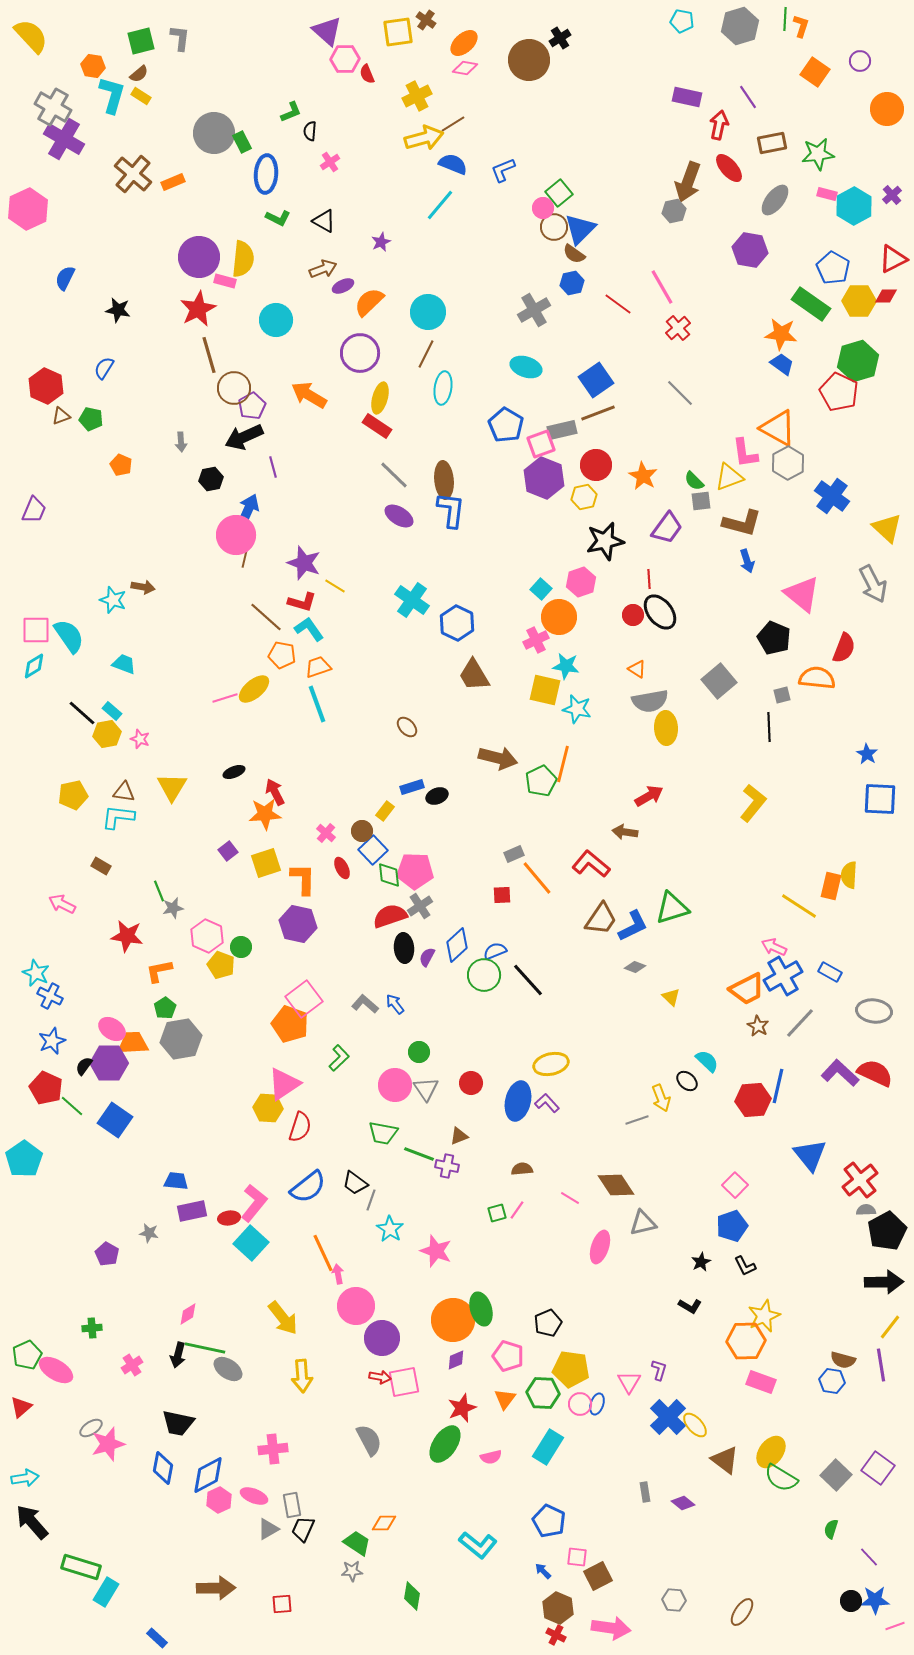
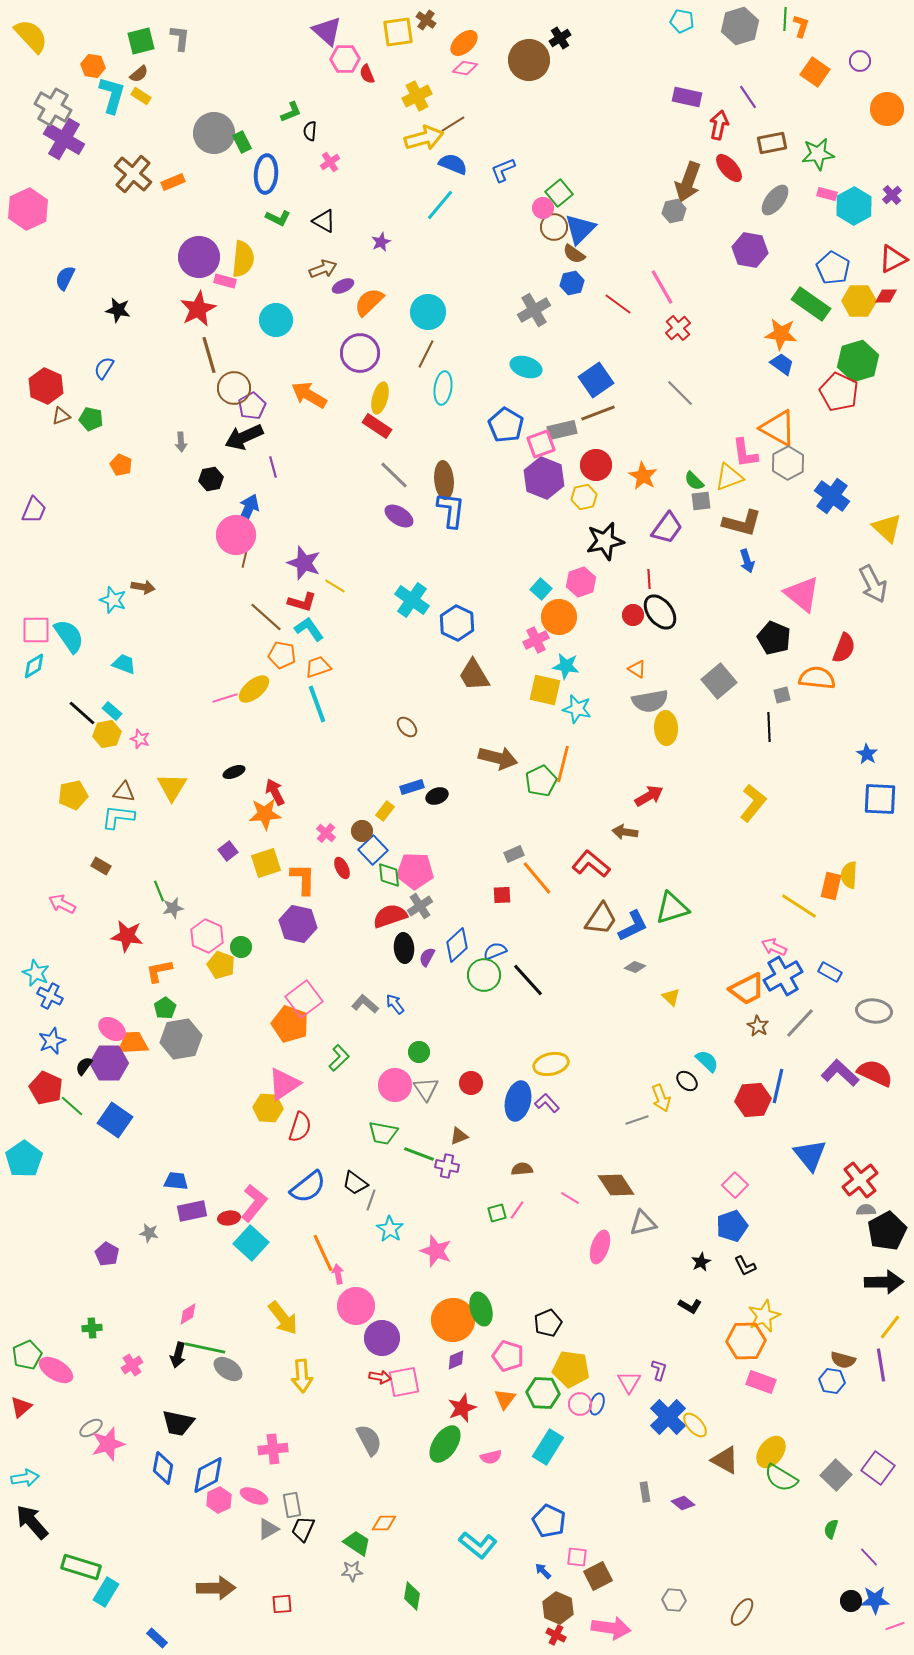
brown triangle at (725, 1460): rotated 8 degrees counterclockwise
